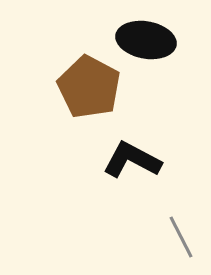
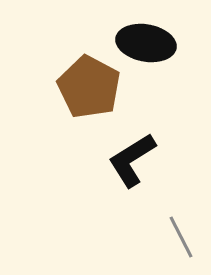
black ellipse: moved 3 px down
black L-shape: rotated 60 degrees counterclockwise
